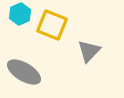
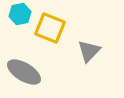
cyan hexagon: rotated 10 degrees clockwise
yellow square: moved 2 px left, 3 px down
